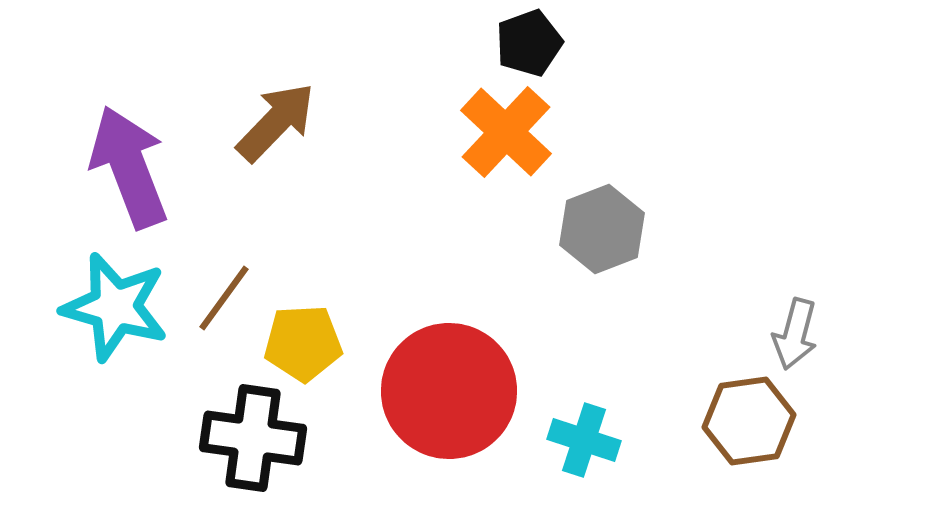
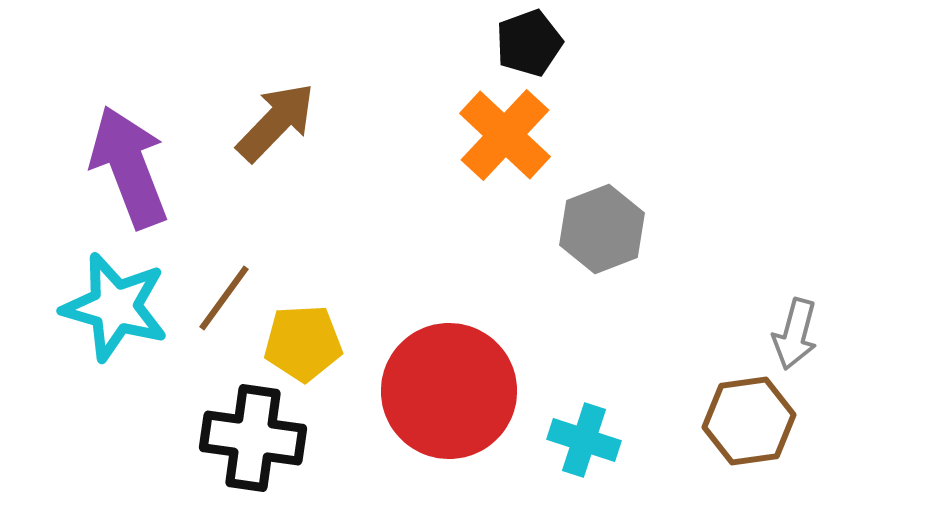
orange cross: moved 1 px left, 3 px down
